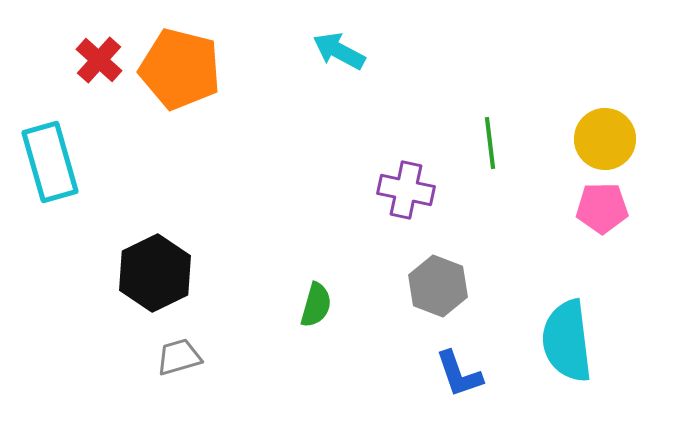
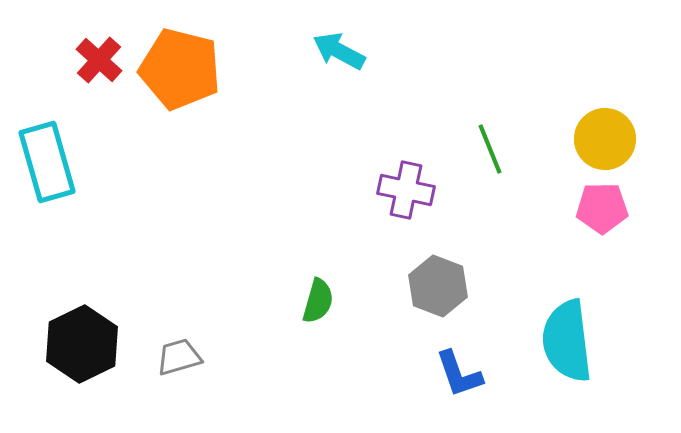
green line: moved 6 px down; rotated 15 degrees counterclockwise
cyan rectangle: moved 3 px left
black hexagon: moved 73 px left, 71 px down
green semicircle: moved 2 px right, 4 px up
